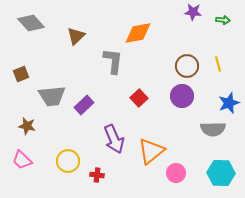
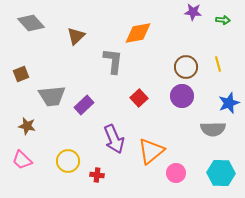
brown circle: moved 1 px left, 1 px down
